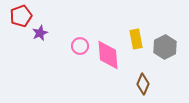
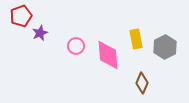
pink circle: moved 4 px left
brown diamond: moved 1 px left, 1 px up
